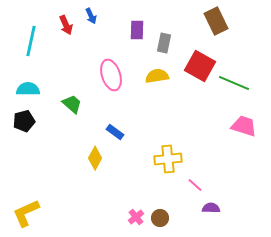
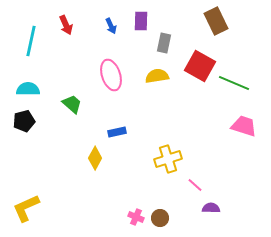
blue arrow: moved 20 px right, 10 px down
purple rectangle: moved 4 px right, 9 px up
blue rectangle: moved 2 px right; rotated 48 degrees counterclockwise
yellow cross: rotated 12 degrees counterclockwise
yellow L-shape: moved 5 px up
pink cross: rotated 28 degrees counterclockwise
